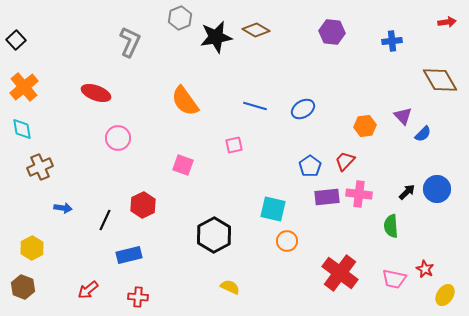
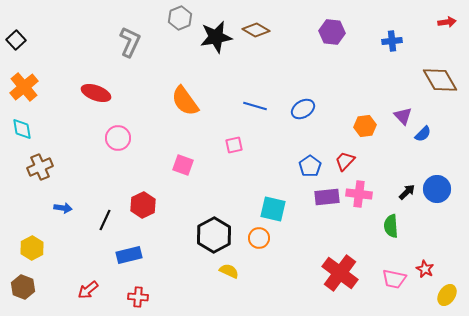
orange circle at (287, 241): moved 28 px left, 3 px up
yellow semicircle at (230, 287): moved 1 px left, 16 px up
yellow ellipse at (445, 295): moved 2 px right
